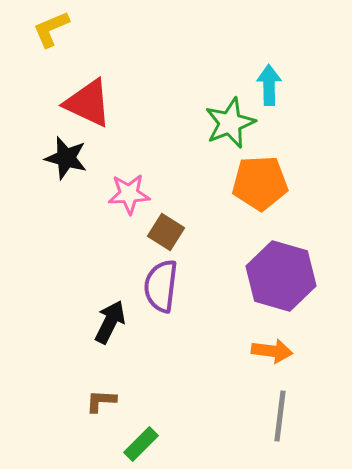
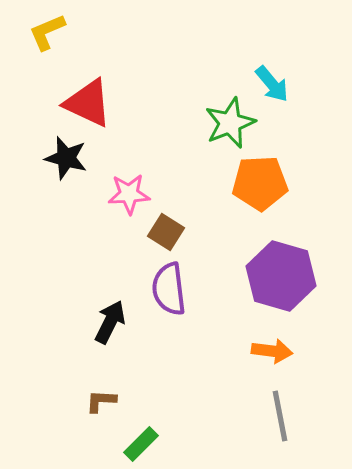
yellow L-shape: moved 4 px left, 3 px down
cyan arrow: moved 3 px right, 1 px up; rotated 141 degrees clockwise
purple semicircle: moved 8 px right, 3 px down; rotated 14 degrees counterclockwise
gray line: rotated 18 degrees counterclockwise
